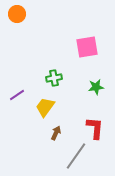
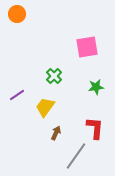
green cross: moved 2 px up; rotated 35 degrees counterclockwise
